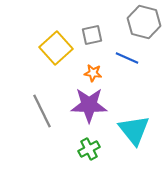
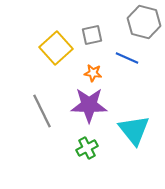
green cross: moved 2 px left, 1 px up
